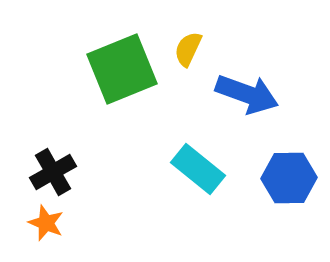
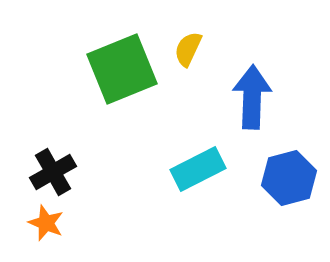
blue arrow: moved 5 px right, 3 px down; rotated 108 degrees counterclockwise
cyan rectangle: rotated 66 degrees counterclockwise
blue hexagon: rotated 14 degrees counterclockwise
